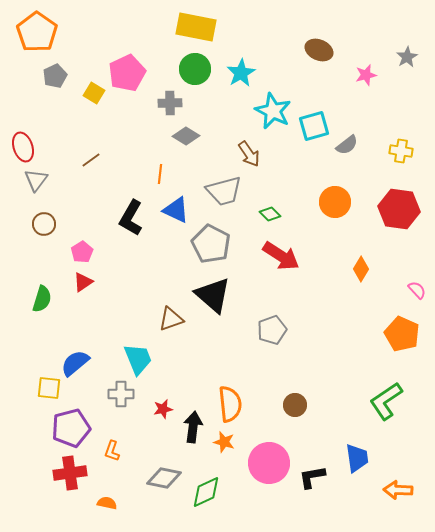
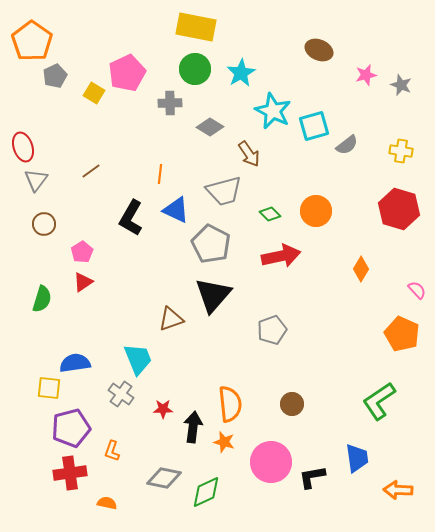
orange pentagon at (37, 32): moved 5 px left, 9 px down
gray star at (407, 57): moved 6 px left, 28 px down; rotated 20 degrees counterclockwise
gray diamond at (186, 136): moved 24 px right, 9 px up
brown line at (91, 160): moved 11 px down
orange circle at (335, 202): moved 19 px left, 9 px down
red hexagon at (399, 209): rotated 9 degrees clockwise
red arrow at (281, 256): rotated 45 degrees counterclockwise
black triangle at (213, 295): rotated 30 degrees clockwise
blue semicircle at (75, 363): rotated 32 degrees clockwise
gray cross at (121, 394): rotated 35 degrees clockwise
green L-shape at (386, 401): moved 7 px left
brown circle at (295, 405): moved 3 px left, 1 px up
red star at (163, 409): rotated 12 degrees clockwise
pink circle at (269, 463): moved 2 px right, 1 px up
